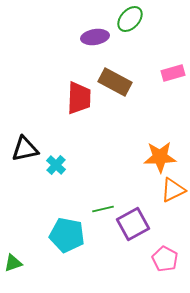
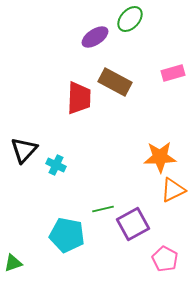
purple ellipse: rotated 24 degrees counterclockwise
black triangle: moved 1 px left, 1 px down; rotated 36 degrees counterclockwise
cyan cross: rotated 18 degrees counterclockwise
